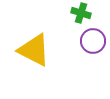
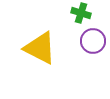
yellow triangle: moved 6 px right, 2 px up
